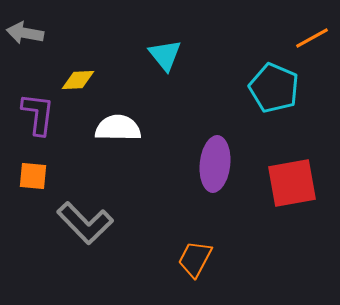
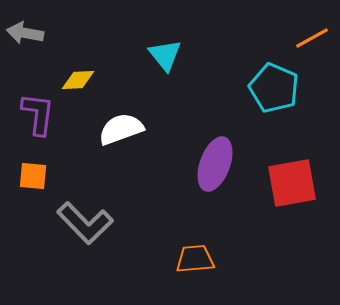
white semicircle: moved 3 px right, 1 px down; rotated 21 degrees counterclockwise
purple ellipse: rotated 14 degrees clockwise
orange trapezoid: rotated 57 degrees clockwise
